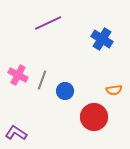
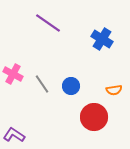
purple line: rotated 60 degrees clockwise
pink cross: moved 5 px left, 1 px up
gray line: moved 4 px down; rotated 54 degrees counterclockwise
blue circle: moved 6 px right, 5 px up
purple L-shape: moved 2 px left, 2 px down
